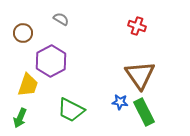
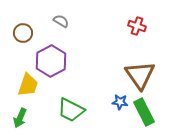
gray semicircle: moved 2 px down
